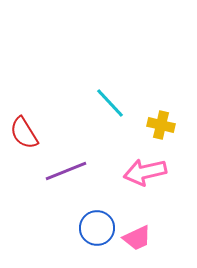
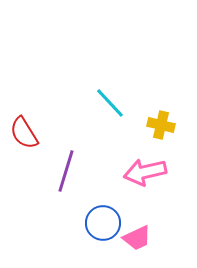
purple line: rotated 51 degrees counterclockwise
blue circle: moved 6 px right, 5 px up
